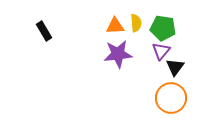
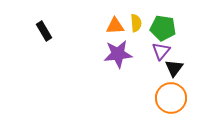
black triangle: moved 1 px left, 1 px down
